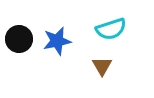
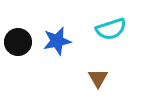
black circle: moved 1 px left, 3 px down
brown triangle: moved 4 px left, 12 px down
